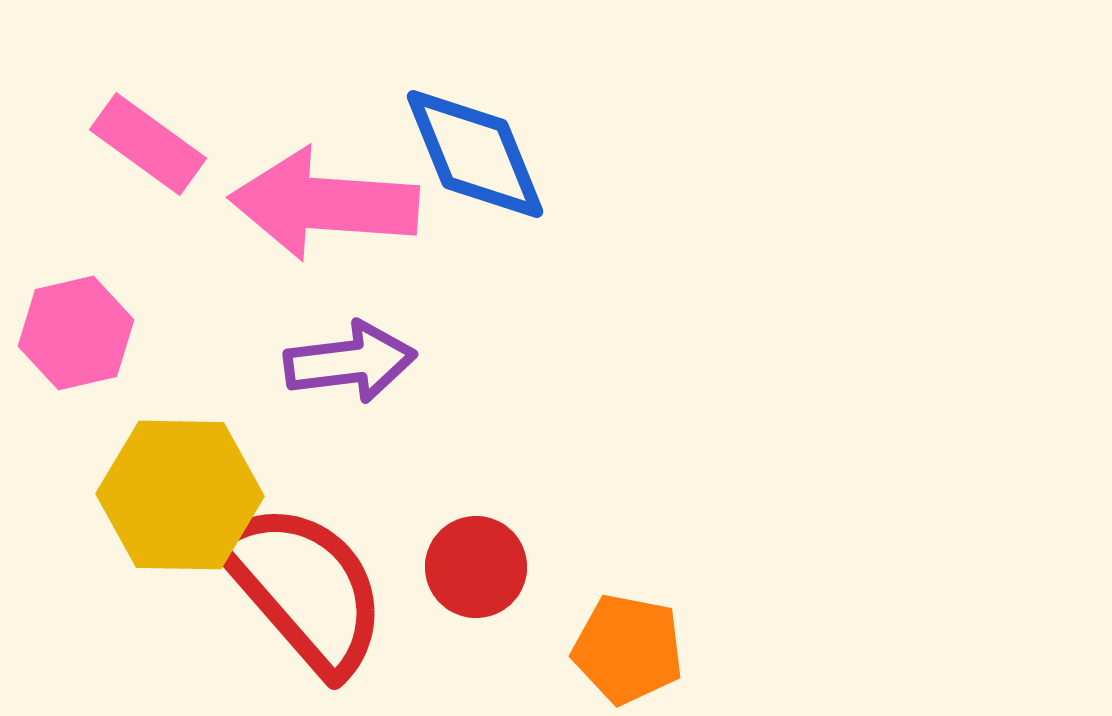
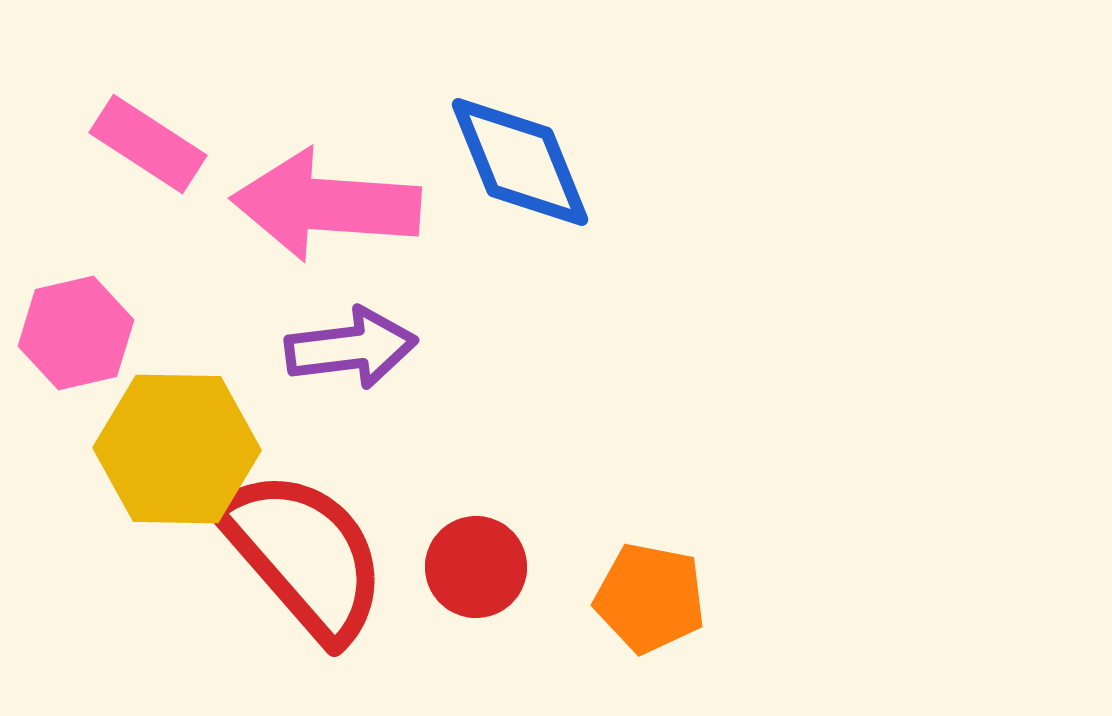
pink rectangle: rotated 3 degrees counterclockwise
blue diamond: moved 45 px right, 8 px down
pink arrow: moved 2 px right, 1 px down
purple arrow: moved 1 px right, 14 px up
yellow hexagon: moved 3 px left, 46 px up
red semicircle: moved 33 px up
orange pentagon: moved 22 px right, 51 px up
